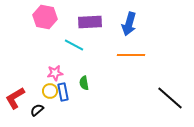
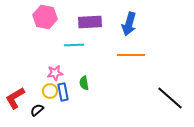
cyan line: rotated 30 degrees counterclockwise
